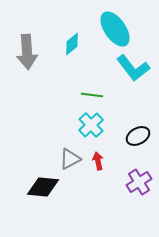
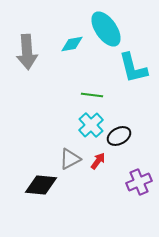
cyan ellipse: moved 9 px left
cyan diamond: rotated 30 degrees clockwise
cyan L-shape: rotated 24 degrees clockwise
black ellipse: moved 19 px left
red arrow: rotated 48 degrees clockwise
purple cross: rotated 10 degrees clockwise
black diamond: moved 2 px left, 2 px up
